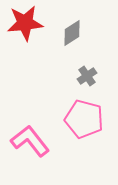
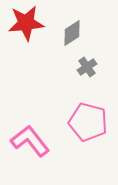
red star: moved 1 px right
gray cross: moved 9 px up
pink pentagon: moved 4 px right, 3 px down
